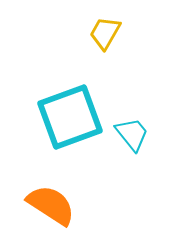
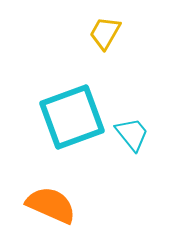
cyan square: moved 2 px right
orange semicircle: rotated 9 degrees counterclockwise
